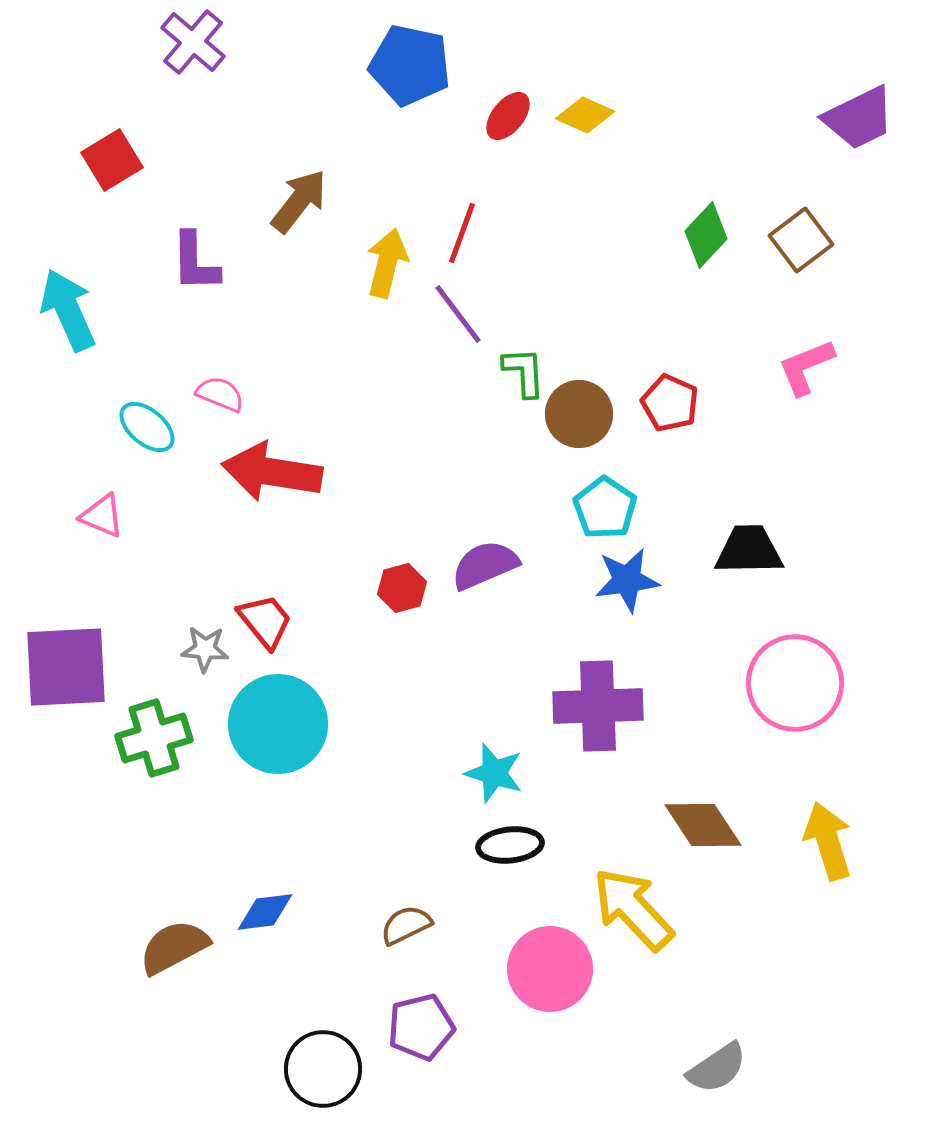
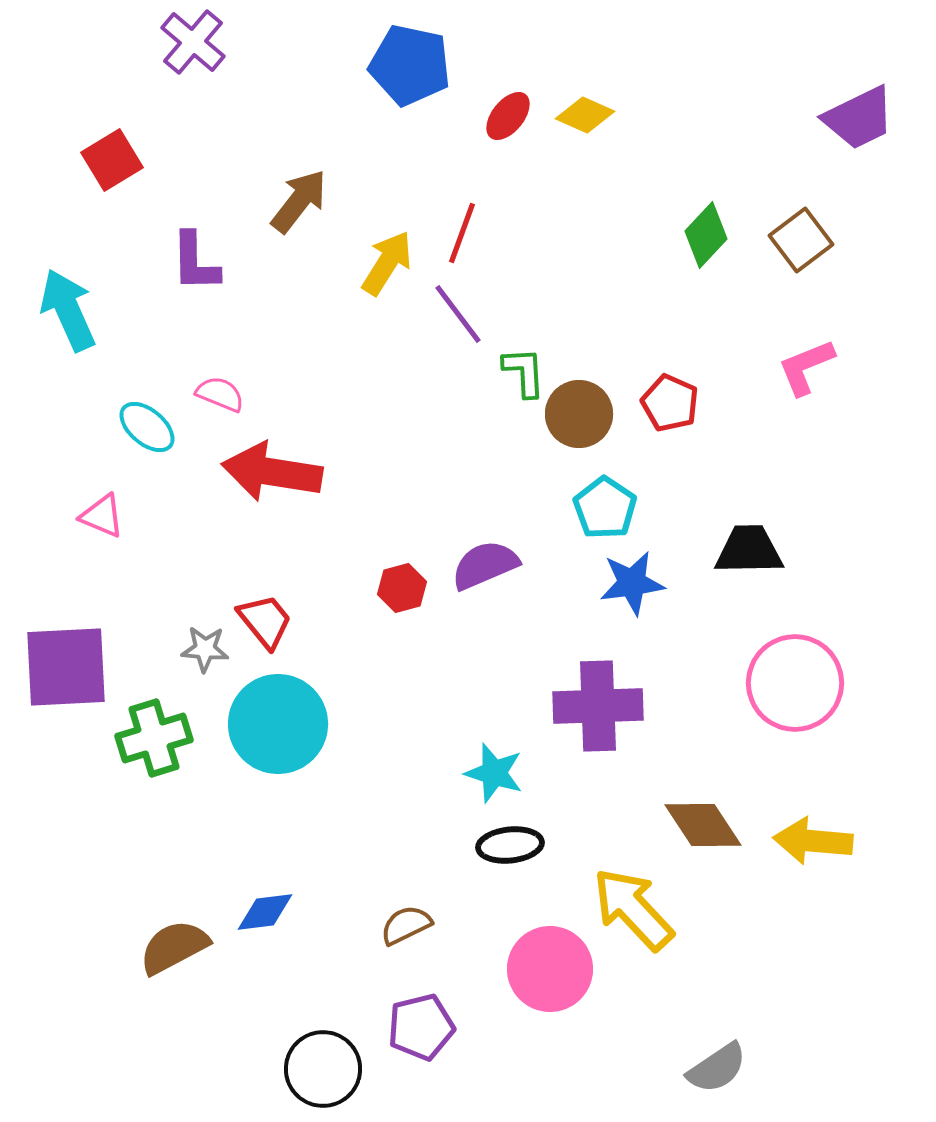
yellow arrow at (387, 263): rotated 18 degrees clockwise
blue star at (627, 580): moved 5 px right, 3 px down
yellow arrow at (828, 841): moved 15 px left; rotated 68 degrees counterclockwise
